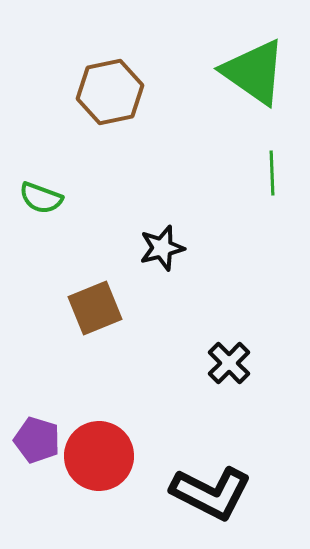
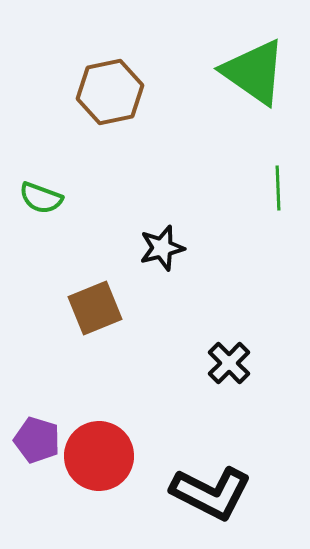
green line: moved 6 px right, 15 px down
